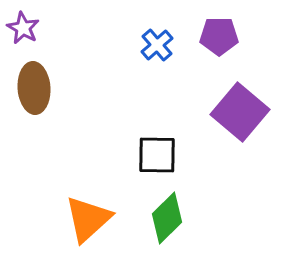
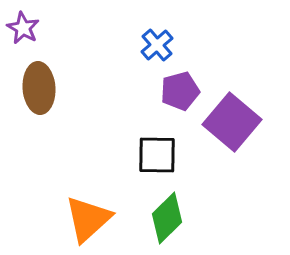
purple pentagon: moved 39 px left, 55 px down; rotated 15 degrees counterclockwise
brown ellipse: moved 5 px right
purple square: moved 8 px left, 10 px down
